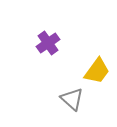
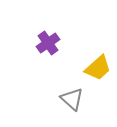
yellow trapezoid: moved 1 px right, 3 px up; rotated 12 degrees clockwise
